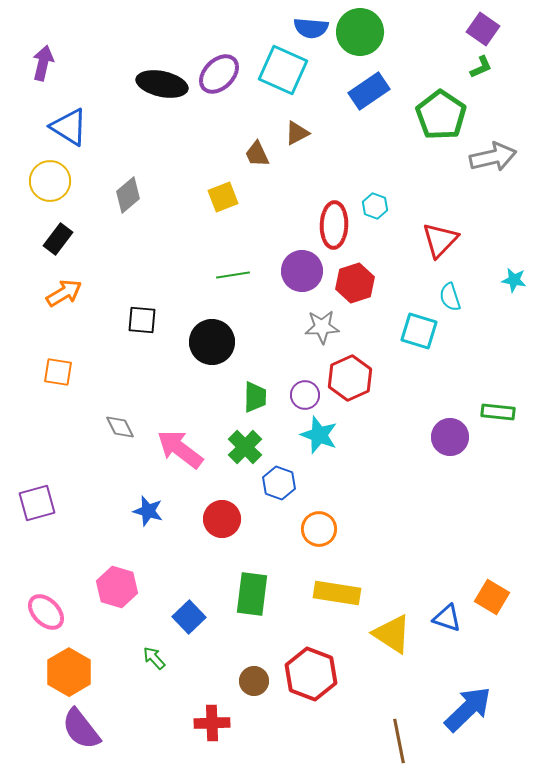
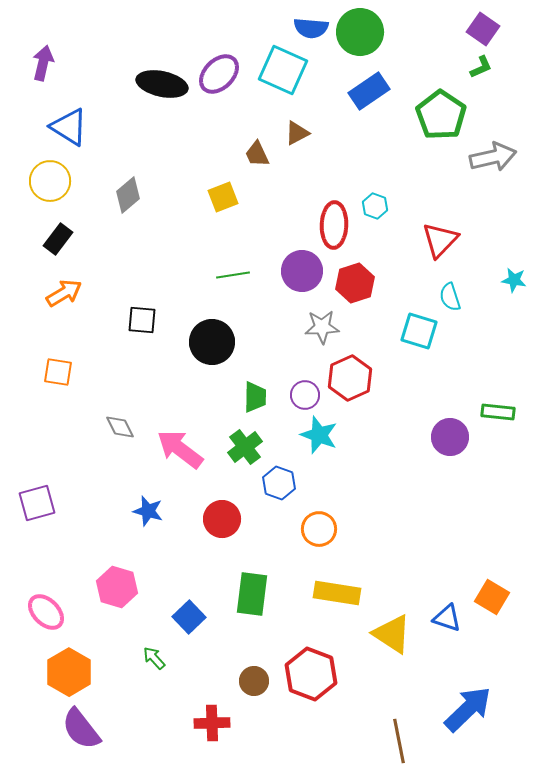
green cross at (245, 447): rotated 8 degrees clockwise
